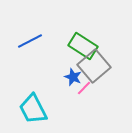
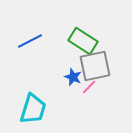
green rectangle: moved 5 px up
gray square: moved 1 px right; rotated 28 degrees clockwise
pink line: moved 5 px right, 1 px up
cyan trapezoid: rotated 136 degrees counterclockwise
